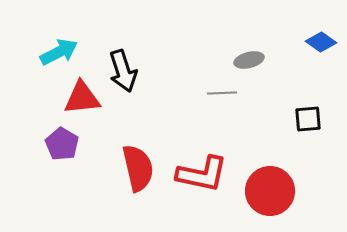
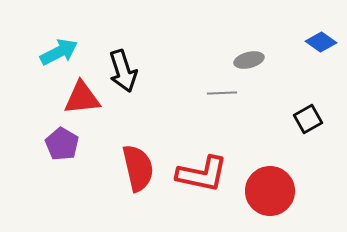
black square: rotated 24 degrees counterclockwise
